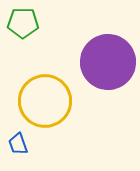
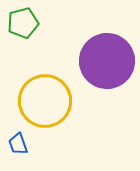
green pentagon: rotated 16 degrees counterclockwise
purple circle: moved 1 px left, 1 px up
